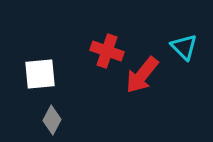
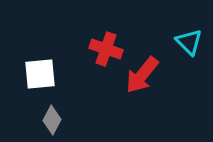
cyan triangle: moved 5 px right, 5 px up
red cross: moved 1 px left, 2 px up
